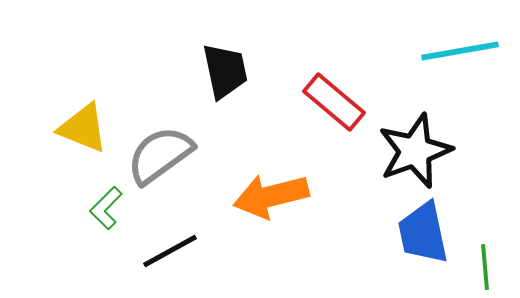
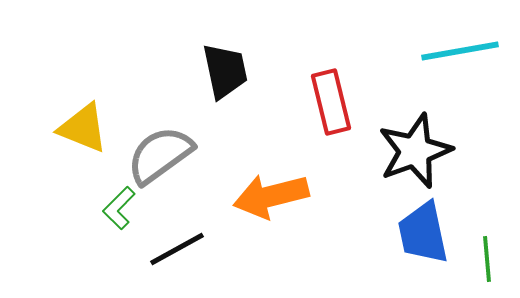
red rectangle: moved 3 px left; rotated 36 degrees clockwise
green L-shape: moved 13 px right
black line: moved 7 px right, 2 px up
green line: moved 2 px right, 8 px up
